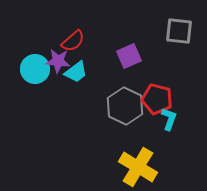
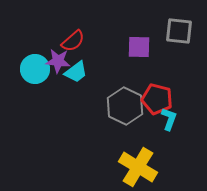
purple square: moved 10 px right, 9 px up; rotated 25 degrees clockwise
